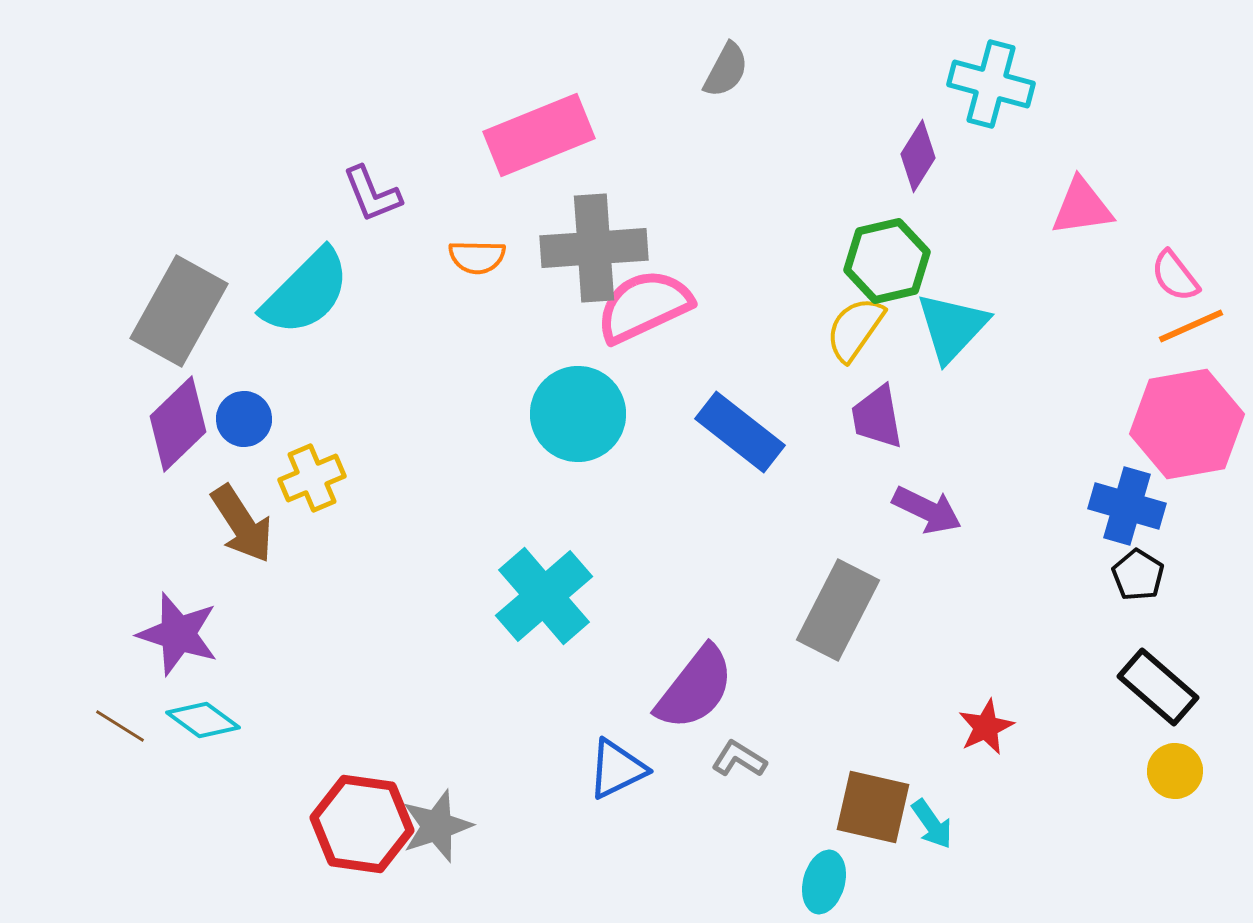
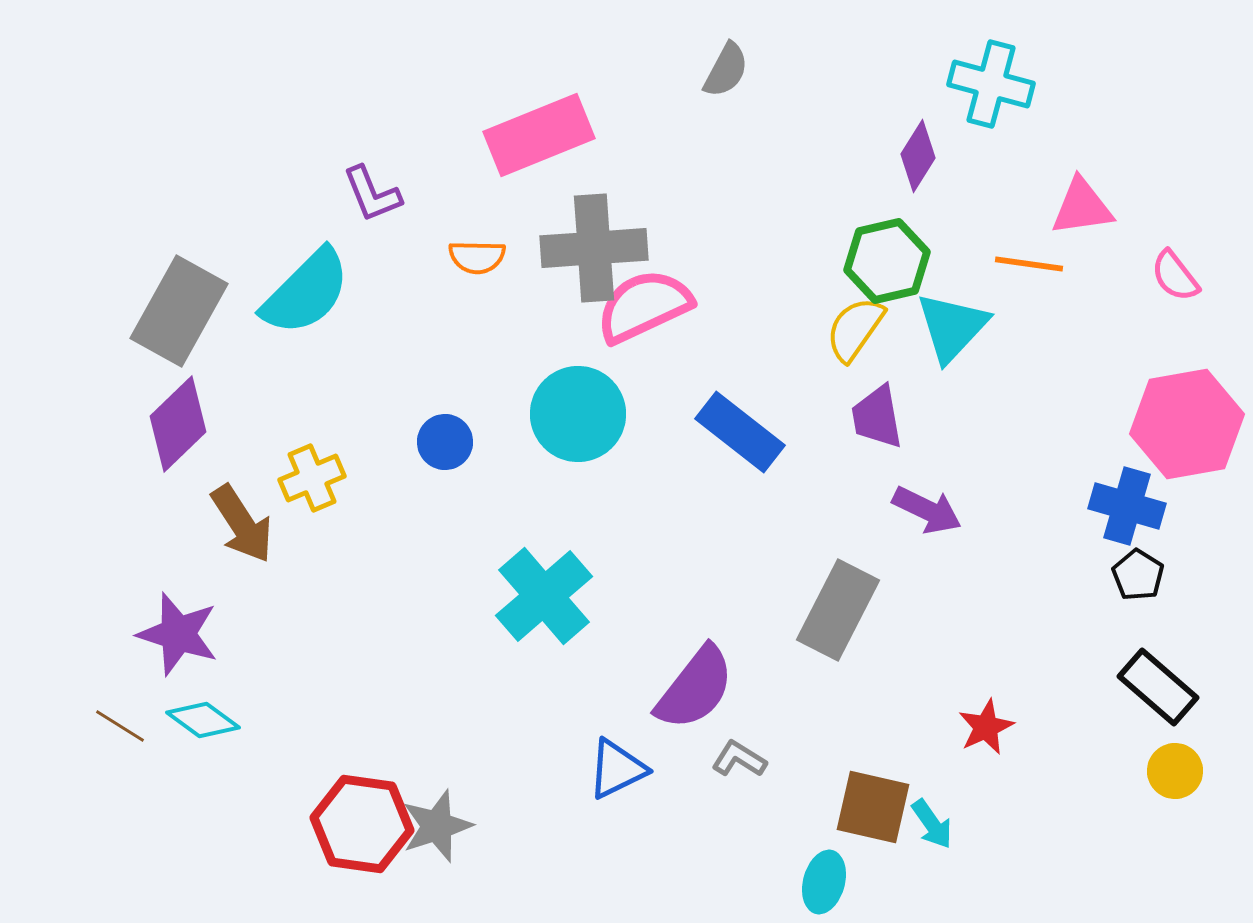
orange line at (1191, 326): moved 162 px left, 62 px up; rotated 32 degrees clockwise
blue circle at (244, 419): moved 201 px right, 23 px down
